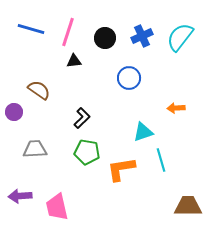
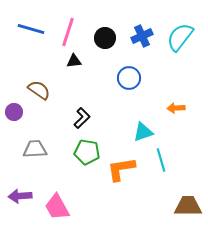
pink trapezoid: rotated 16 degrees counterclockwise
